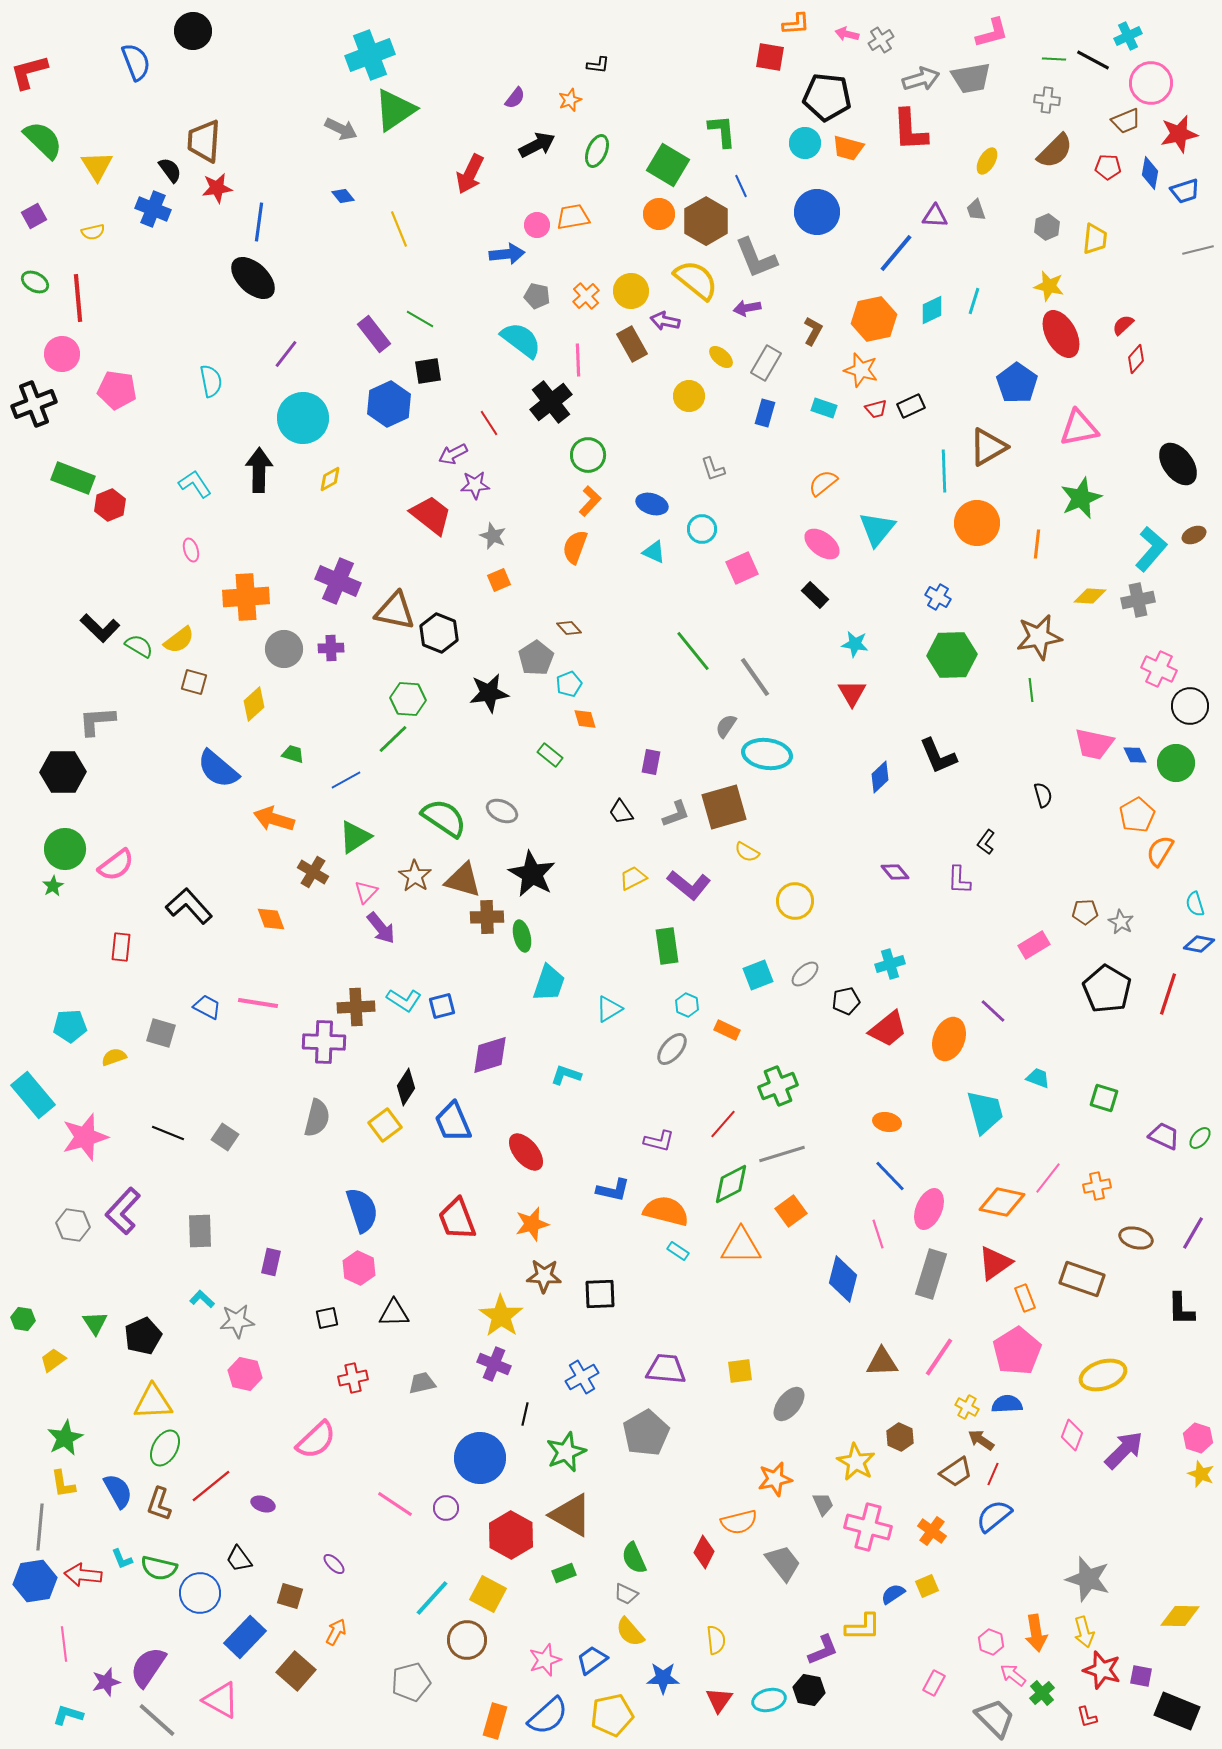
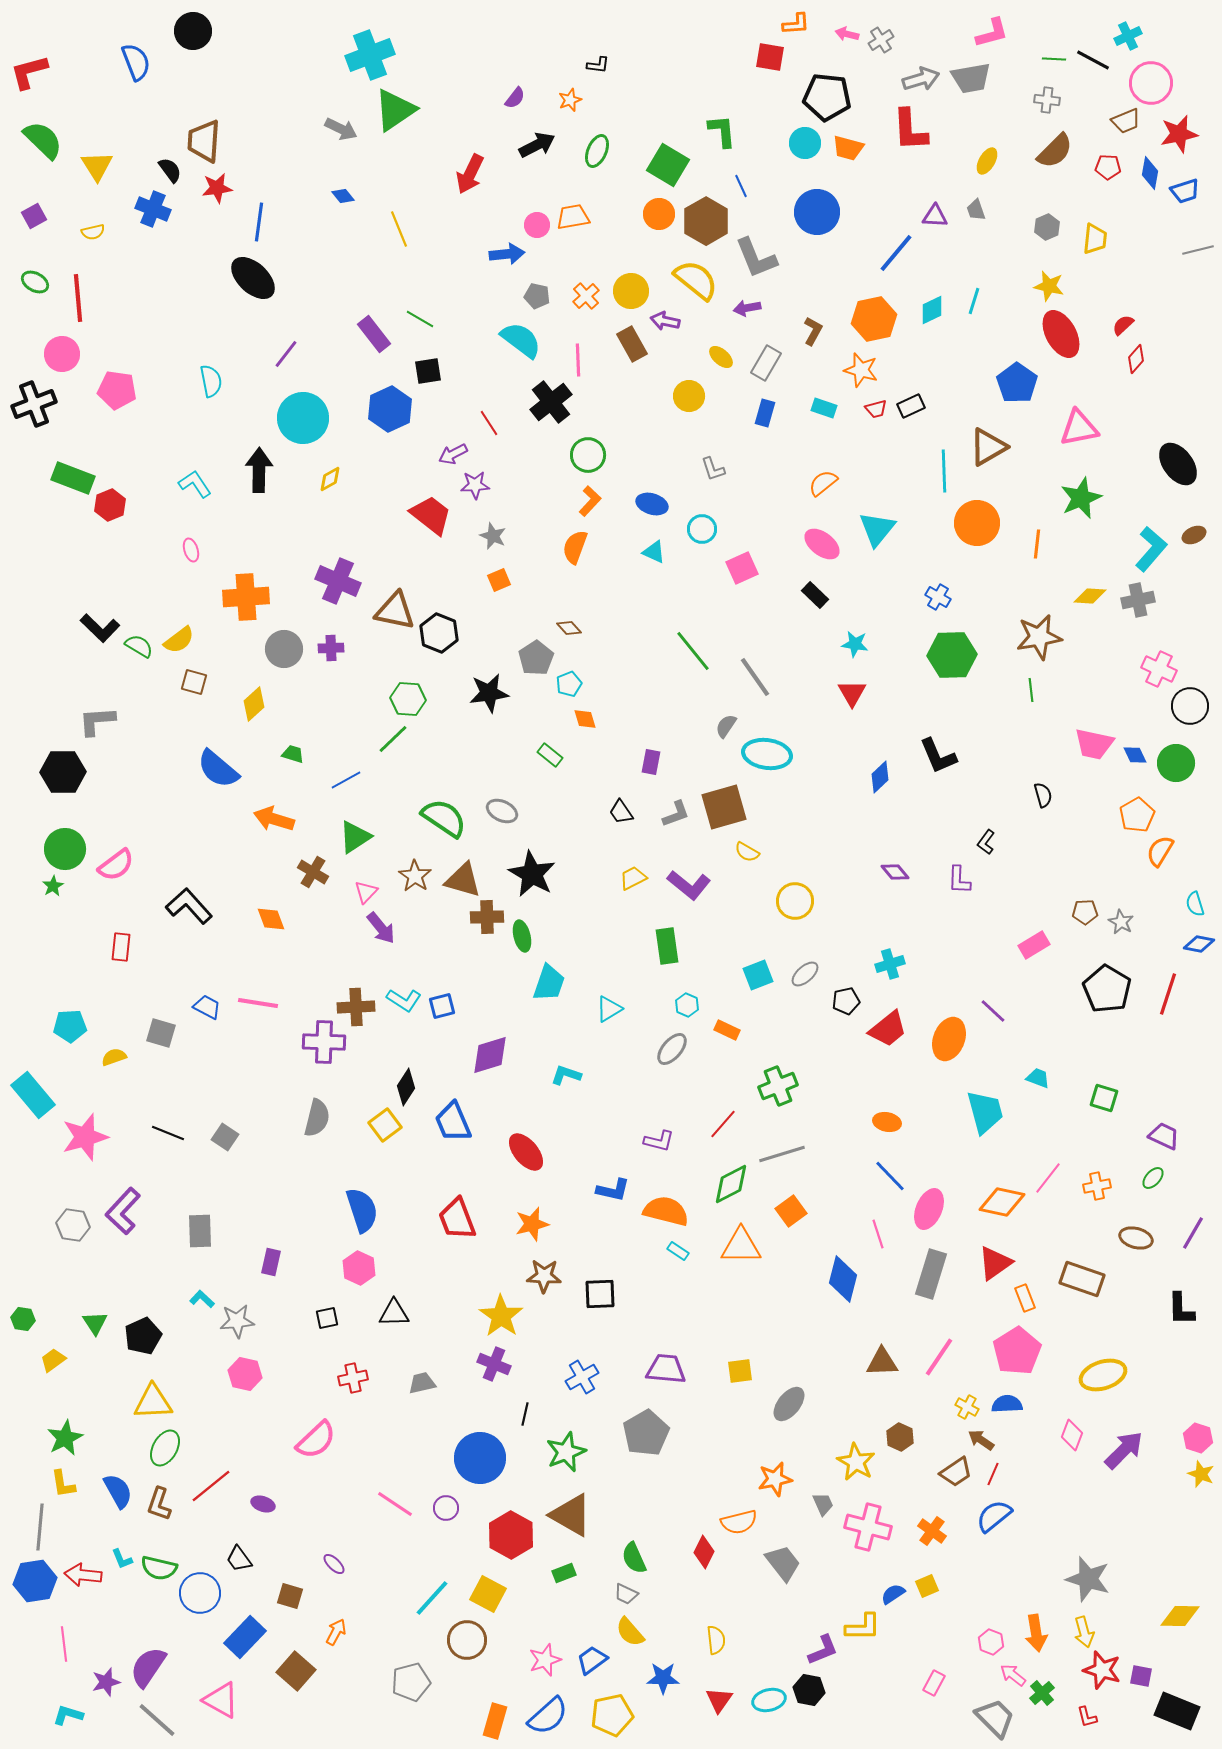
blue hexagon at (389, 404): moved 1 px right, 5 px down
green ellipse at (1200, 1138): moved 47 px left, 40 px down
